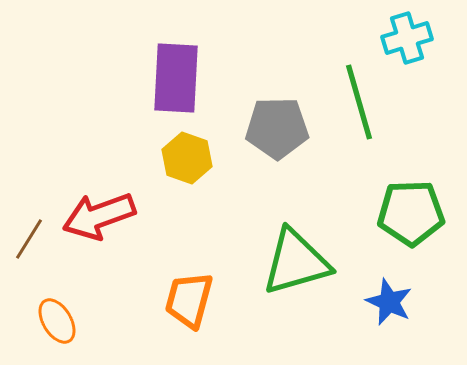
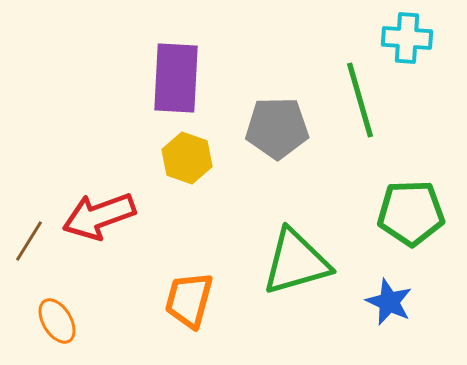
cyan cross: rotated 21 degrees clockwise
green line: moved 1 px right, 2 px up
brown line: moved 2 px down
